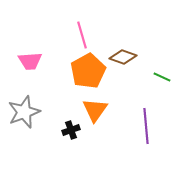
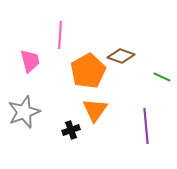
pink line: moved 22 px left; rotated 20 degrees clockwise
brown diamond: moved 2 px left, 1 px up
pink trapezoid: rotated 100 degrees counterclockwise
